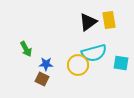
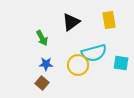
black triangle: moved 17 px left
green arrow: moved 16 px right, 11 px up
brown square: moved 4 px down; rotated 16 degrees clockwise
